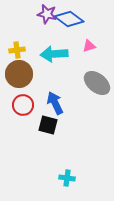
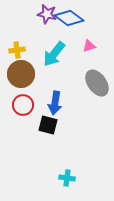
blue diamond: moved 1 px up
cyan arrow: rotated 48 degrees counterclockwise
brown circle: moved 2 px right
gray ellipse: rotated 16 degrees clockwise
blue arrow: rotated 145 degrees counterclockwise
